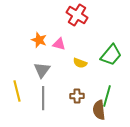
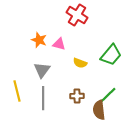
green line: rotated 30 degrees clockwise
